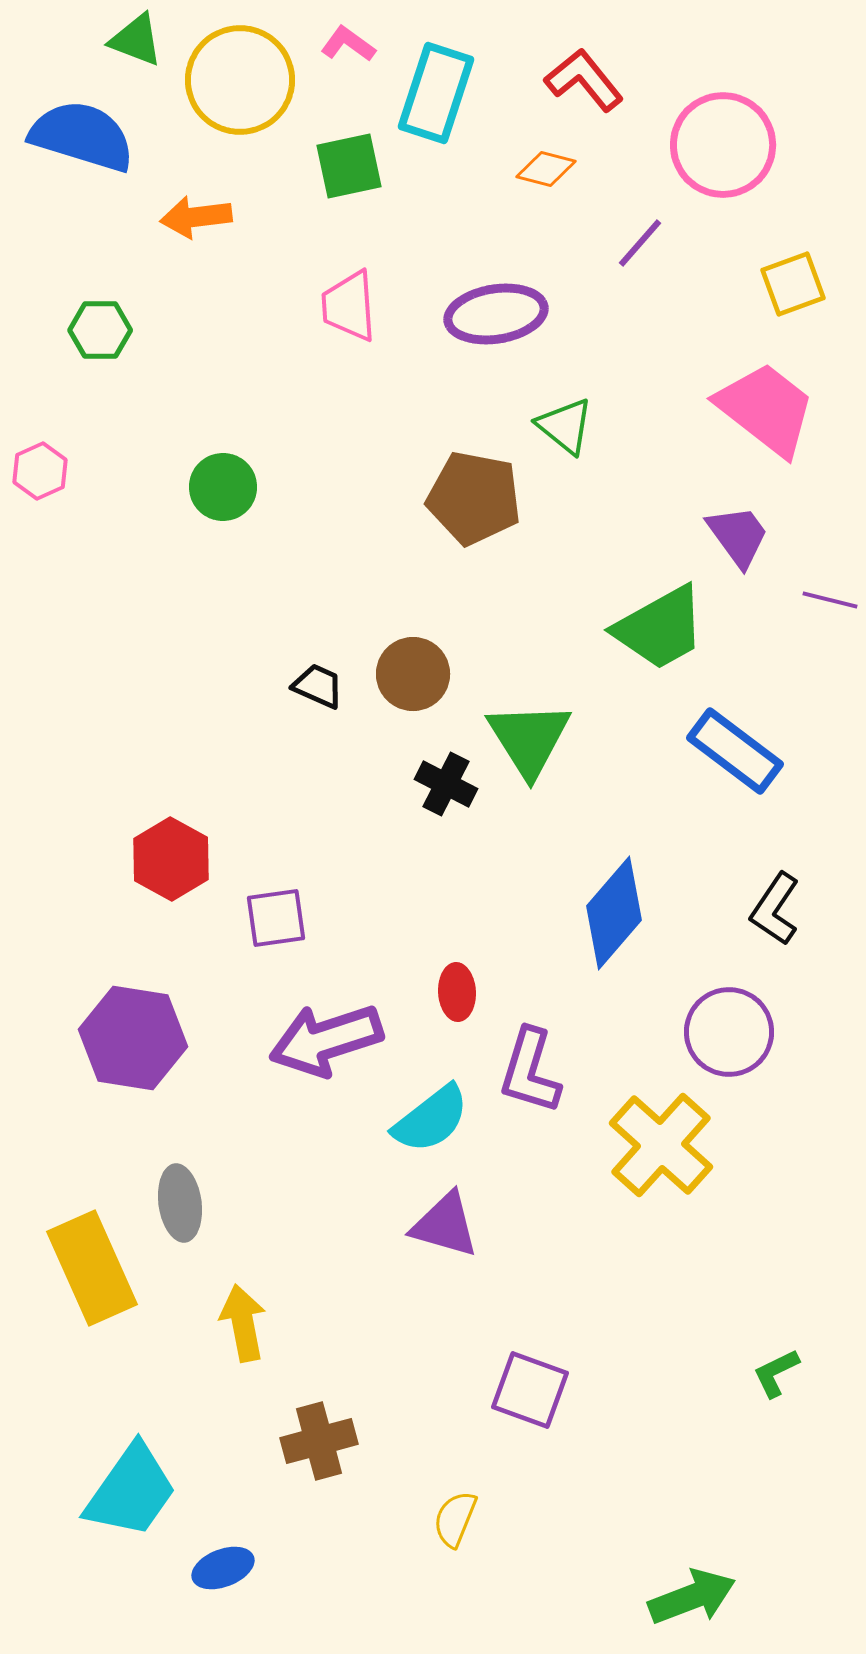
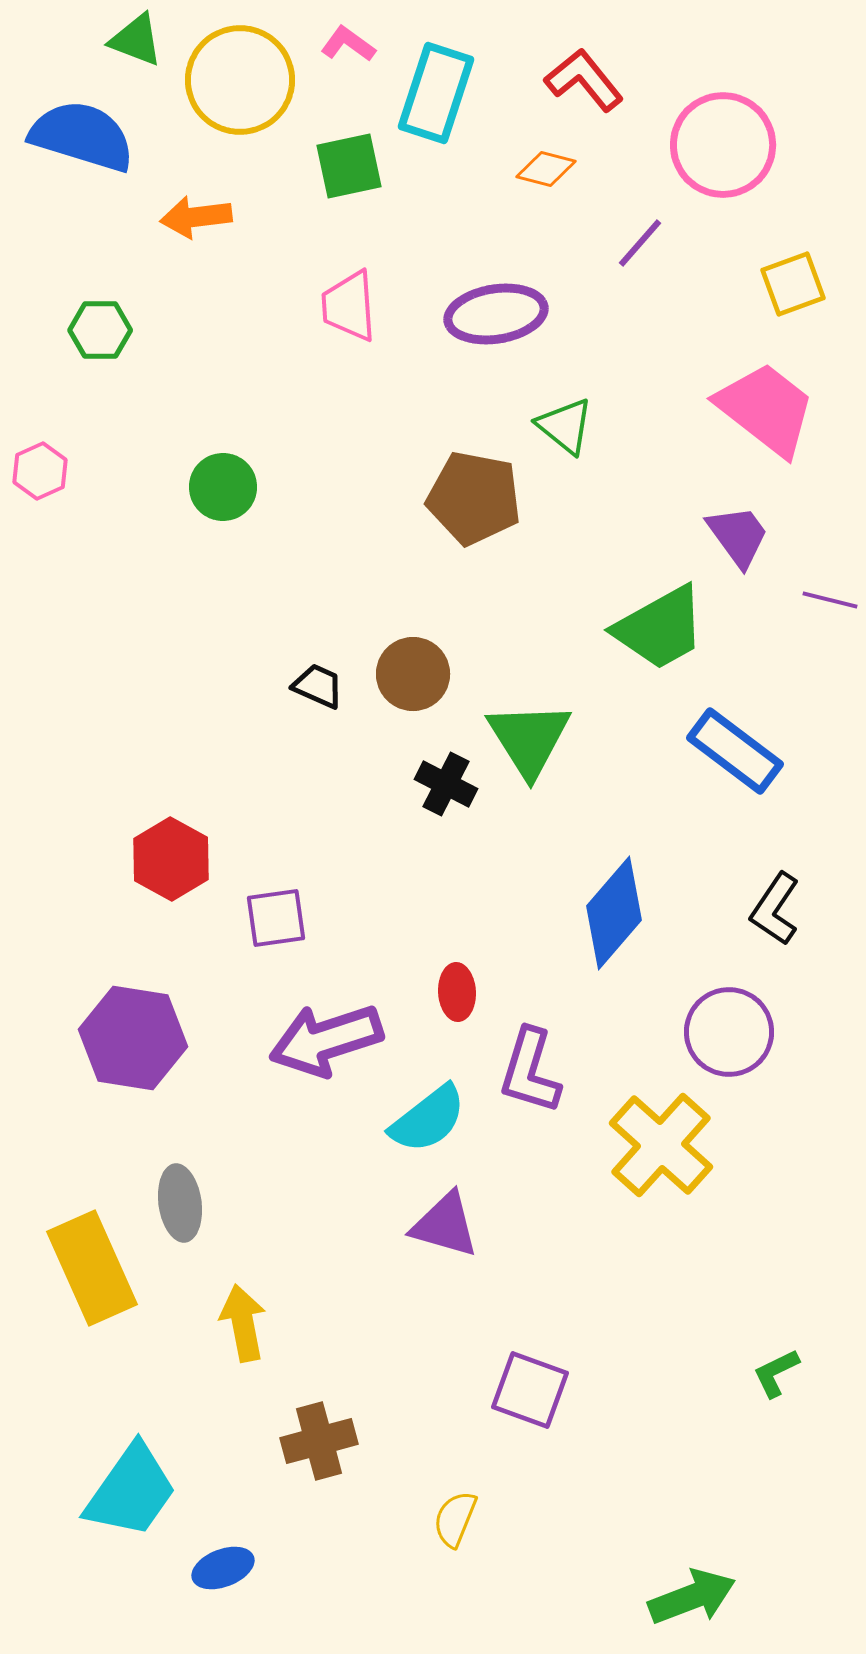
cyan semicircle at (431, 1119): moved 3 px left
